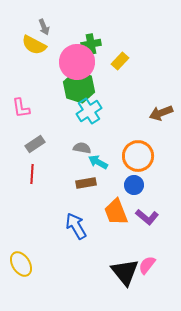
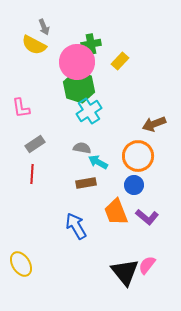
brown arrow: moved 7 px left, 11 px down
